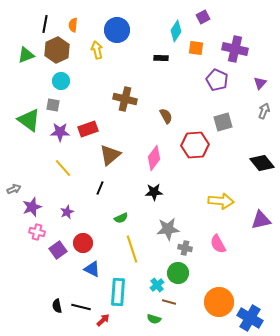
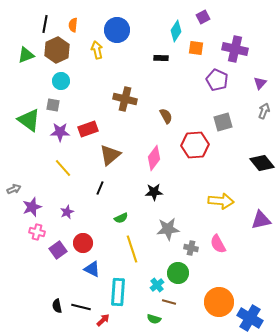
gray cross at (185, 248): moved 6 px right
